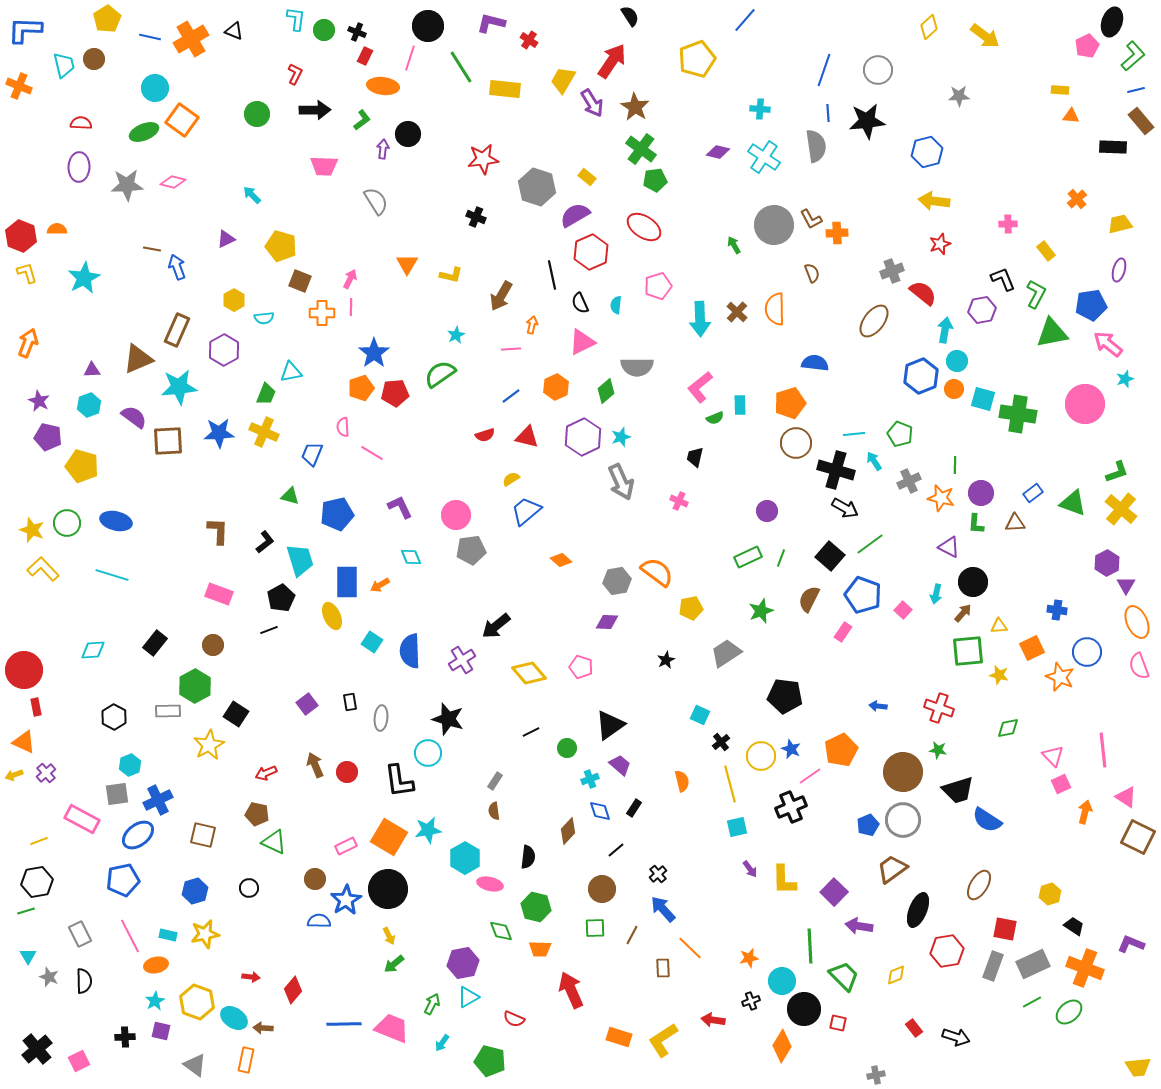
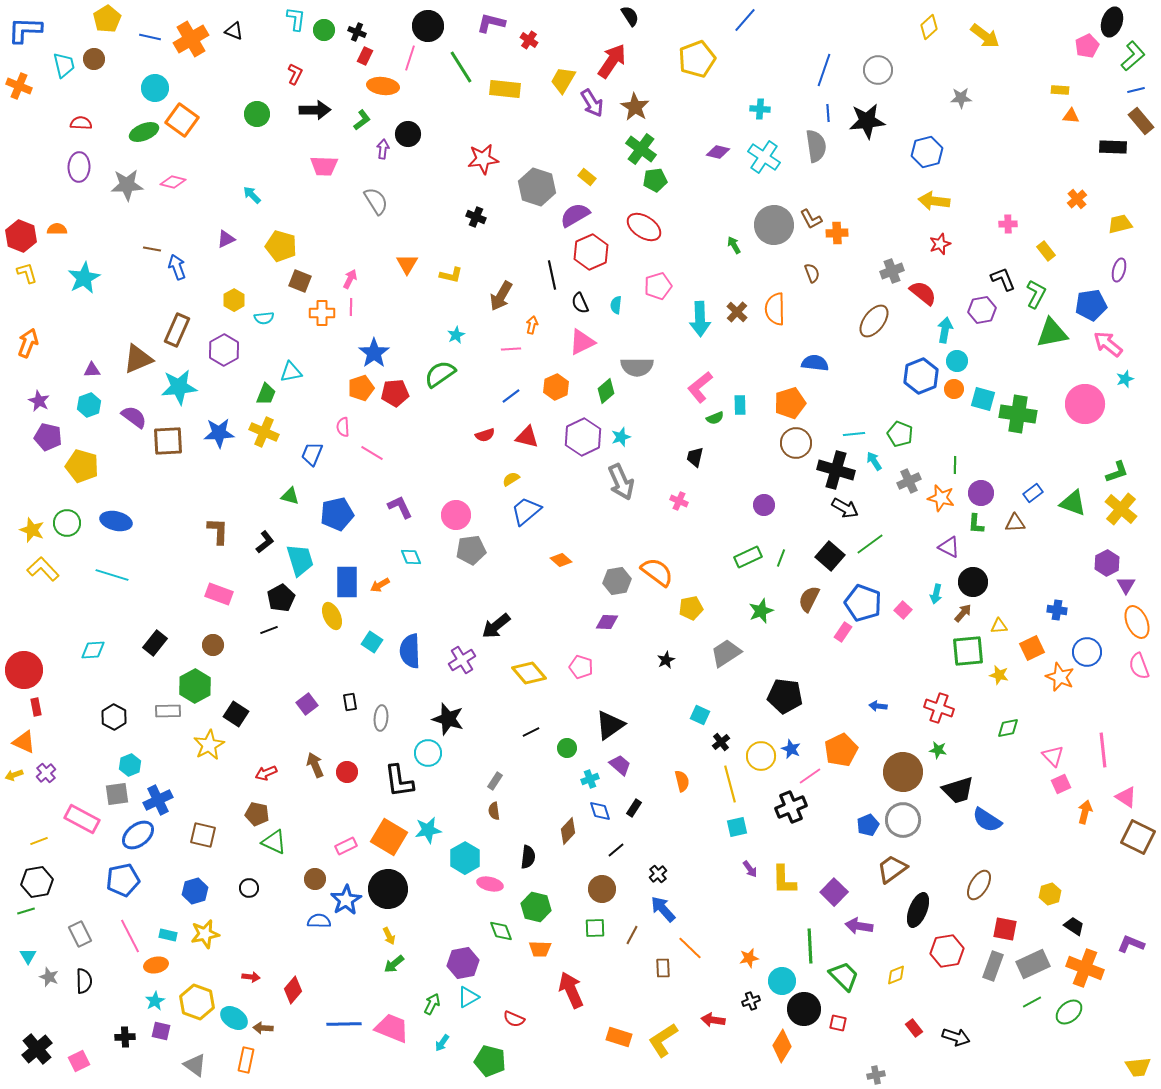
gray star at (959, 96): moved 2 px right, 2 px down
purple circle at (767, 511): moved 3 px left, 6 px up
blue pentagon at (863, 595): moved 8 px down
